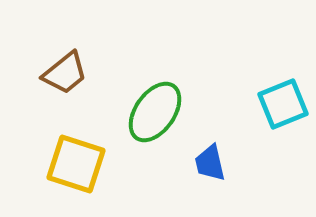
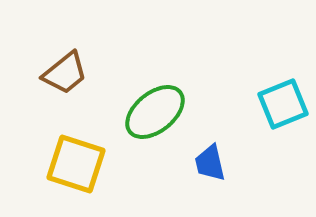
green ellipse: rotated 16 degrees clockwise
